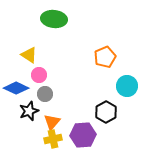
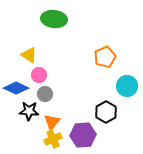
black star: rotated 24 degrees clockwise
yellow cross: rotated 12 degrees counterclockwise
